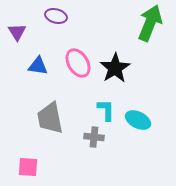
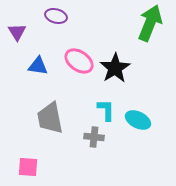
pink ellipse: moved 1 px right, 2 px up; rotated 24 degrees counterclockwise
